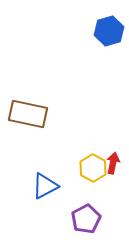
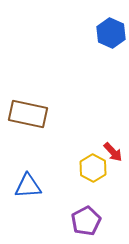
blue hexagon: moved 2 px right, 2 px down; rotated 20 degrees counterclockwise
red arrow: moved 11 px up; rotated 125 degrees clockwise
blue triangle: moved 17 px left; rotated 24 degrees clockwise
purple pentagon: moved 2 px down
